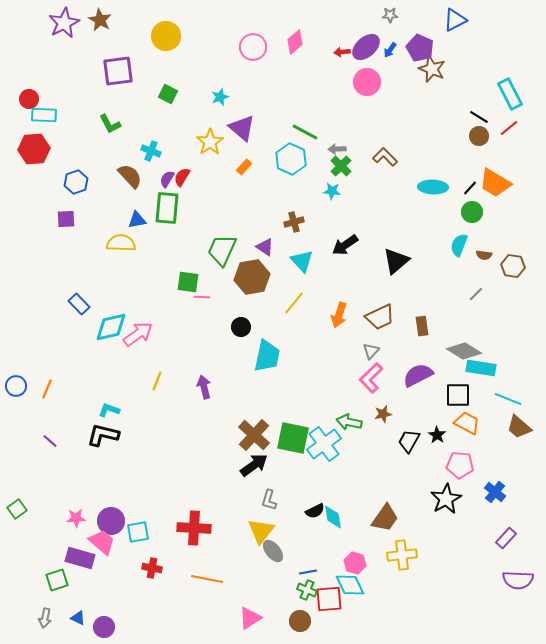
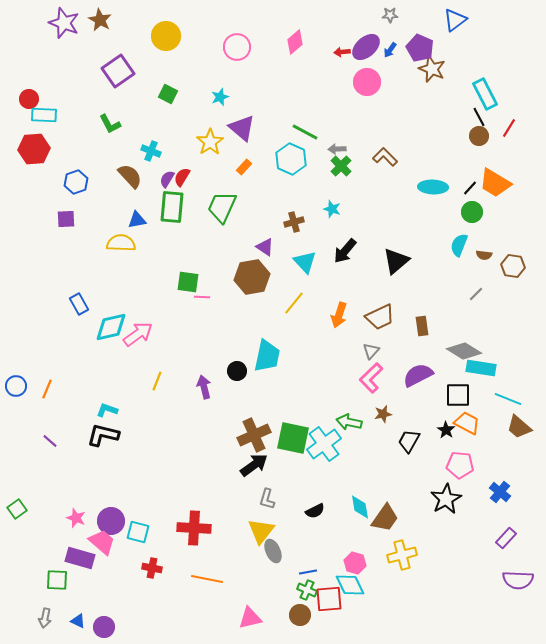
blue triangle at (455, 20): rotated 10 degrees counterclockwise
purple star at (64, 23): rotated 24 degrees counterclockwise
pink circle at (253, 47): moved 16 px left
purple square at (118, 71): rotated 28 degrees counterclockwise
cyan rectangle at (510, 94): moved 25 px left
black line at (479, 117): rotated 30 degrees clockwise
red line at (509, 128): rotated 18 degrees counterclockwise
cyan star at (332, 191): moved 18 px down; rotated 12 degrees clockwise
green rectangle at (167, 208): moved 5 px right, 1 px up
black arrow at (345, 245): moved 6 px down; rotated 16 degrees counterclockwise
green trapezoid at (222, 250): moved 43 px up
cyan triangle at (302, 261): moved 3 px right, 1 px down
blue rectangle at (79, 304): rotated 15 degrees clockwise
black circle at (241, 327): moved 4 px left, 44 px down
cyan L-shape at (109, 410): moved 2 px left
brown cross at (254, 435): rotated 24 degrees clockwise
black star at (437, 435): moved 9 px right, 5 px up
blue cross at (495, 492): moved 5 px right
gray L-shape at (269, 500): moved 2 px left, 1 px up
cyan diamond at (333, 517): moved 27 px right, 10 px up
pink star at (76, 518): rotated 24 degrees clockwise
cyan square at (138, 532): rotated 25 degrees clockwise
gray ellipse at (273, 551): rotated 15 degrees clockwise
yellow cross at (402, 555): rotated 8 degrees counterclockwise
green square at (57, 580): rotated 20 degrees clockwise
blue triangle at (78, 618): moved 3 px down
pink triangle at (250, 618): rotated 20 degrees clockwise
brown circle at (300, 621): moved 6 px up
